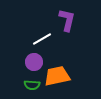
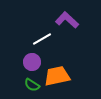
purple L-shape: rotated 60 degrees counterclockwise
purple circle: moved 2 px left
green semicircle: rotated 28 degrees clockwise
